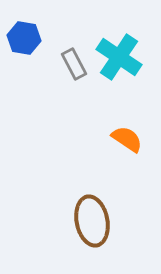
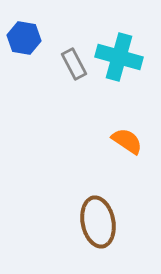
cyan cross: rotated 18 degrees counterclockwise
orange semicircle: moved 2 px down
brown ellipse: moved 6 px right, 1 px down
